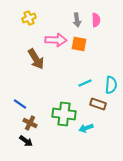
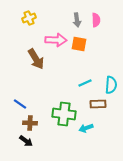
brown rectangle: rotated 21 degrees counterclockwise
brown cross: rotated 24 degrees counterclockwise
